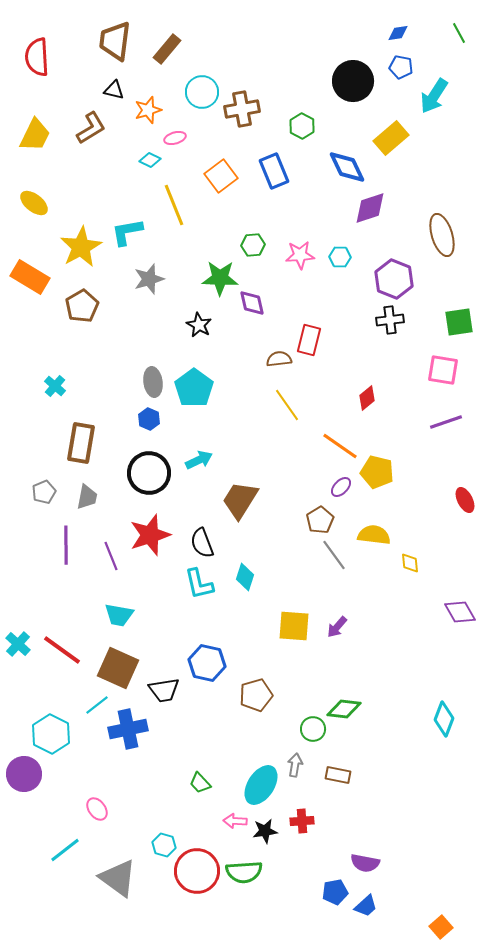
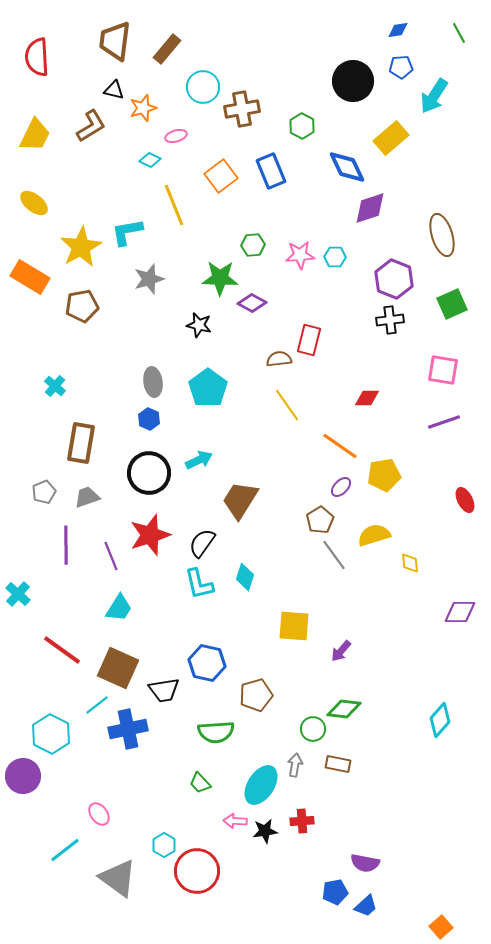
blue diamond at (398, 33): moved 3 px up
blue pentagon at (401, 67): rotated 15 degrees counterclockwise
cyan circle at (202, 92): moved 1 px right, 5 px up
orange star at (148, 110): moved 5 px left, 2 px up
brown L-shape at (91, 128): moved 2 px up
pink ellipse at (175, 138): moved 1 px right, 2 px up
blue rectangle at (274, 171): moved 3 px left
cyan hexagon at (340, 257): moved 5 px left
purple diamond at (252, 303): rotated 48 degrees counterclockwise
brown pentagon at (82, 306): rotated 20 degrees clockwise
green square at (459, 322): moved 7 px left, 18 px up; rotated 16 degrees counterclockwise
black star at (199, 325): rotated 15 degrees counterclockwise
cyan pentagon at (194, 388): moved 14 px right
red diamond at (367, 398): rotated 40 degrees clockwise
purple line at (446, 422): moved 2 px left
yellow pentagon at (377, 472): moved 7 px right, 3 px down; rotated 24 degrees counterclockwise
gray trapezoid at (87, 497): rotated 120 degrees counterclockwise
yellow semicircle at (374, 535): rotated 24 degrees counterclockwise
black semicircle at (202, 543): rotated 56 degrees clockwise
purple diamond at (460, 612): rotated 60 degrees counterclockwise
cyan trapezoid at (119, 615): moved 7 px up; rotated 68 degrees counterclockwise
purple arrow at (337, 627): moved 4 px right, 24 px down
cyan cross at (18, 644): moved 50 px up
cyan diamond at (444, 719): moved 4 px left, 1 px down; rotated 20 degrees clockwise
purple circle at (24, 774): moved 1 px left, 2 px down
brown rectangle at (338, 775): moved 11 px up
pink ellipse at (97, 809): moved 2 px right, 5 px down
cyan hexagon at (164, 845): rotated 15 degrees clockwise
green semicircle at (244, 872): moved 28 px left, 140 px up
